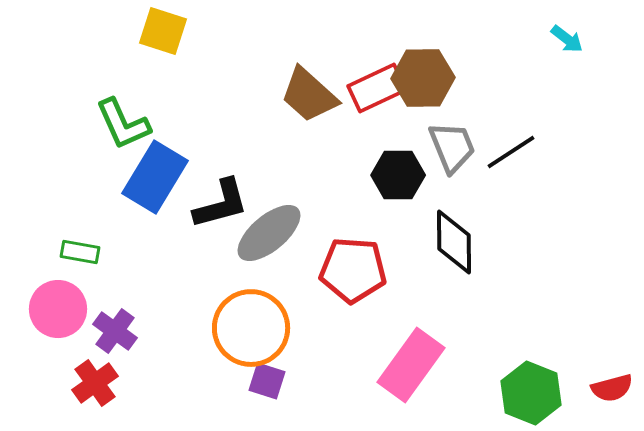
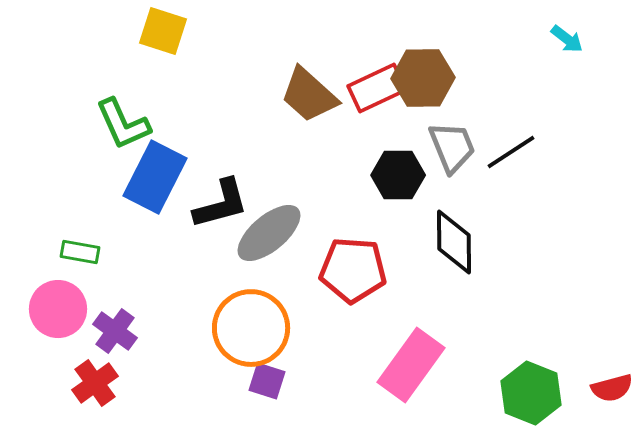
blue rectangle: rotated 4 degrees counterclockwise
